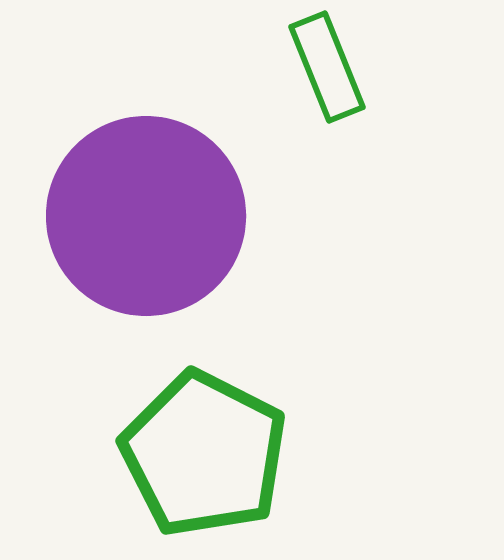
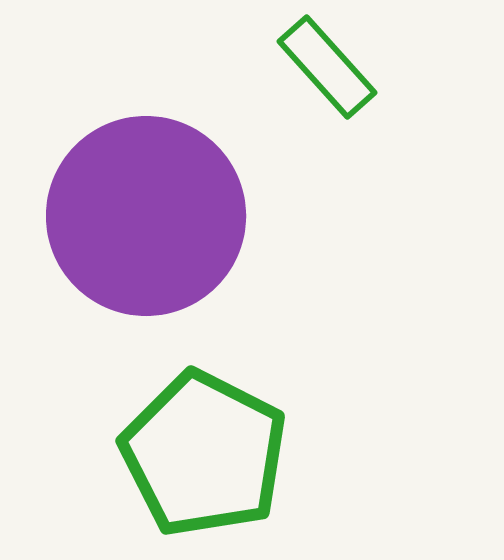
green rectangle: rotated 20 degrees counterclockwise
